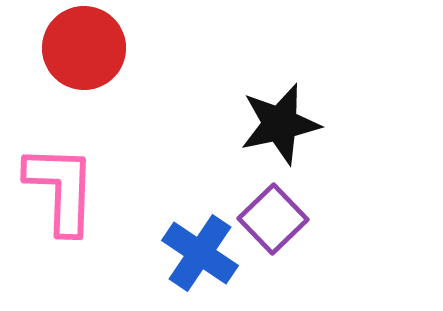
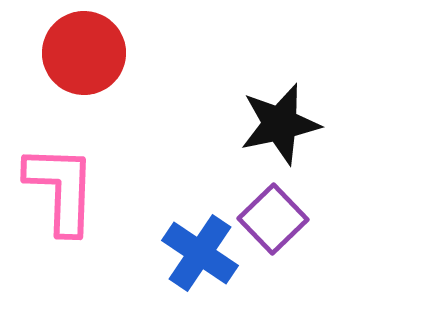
red circle: moved 5 px down
